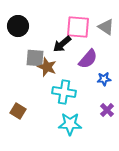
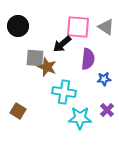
purple semicircle: rotated 35 degrees counterclockwise
cyan star: moved 10 px right, 6 px up
